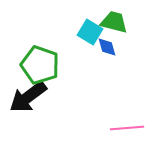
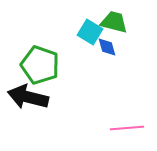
black arrow: rotated 51 degrees clockwise
